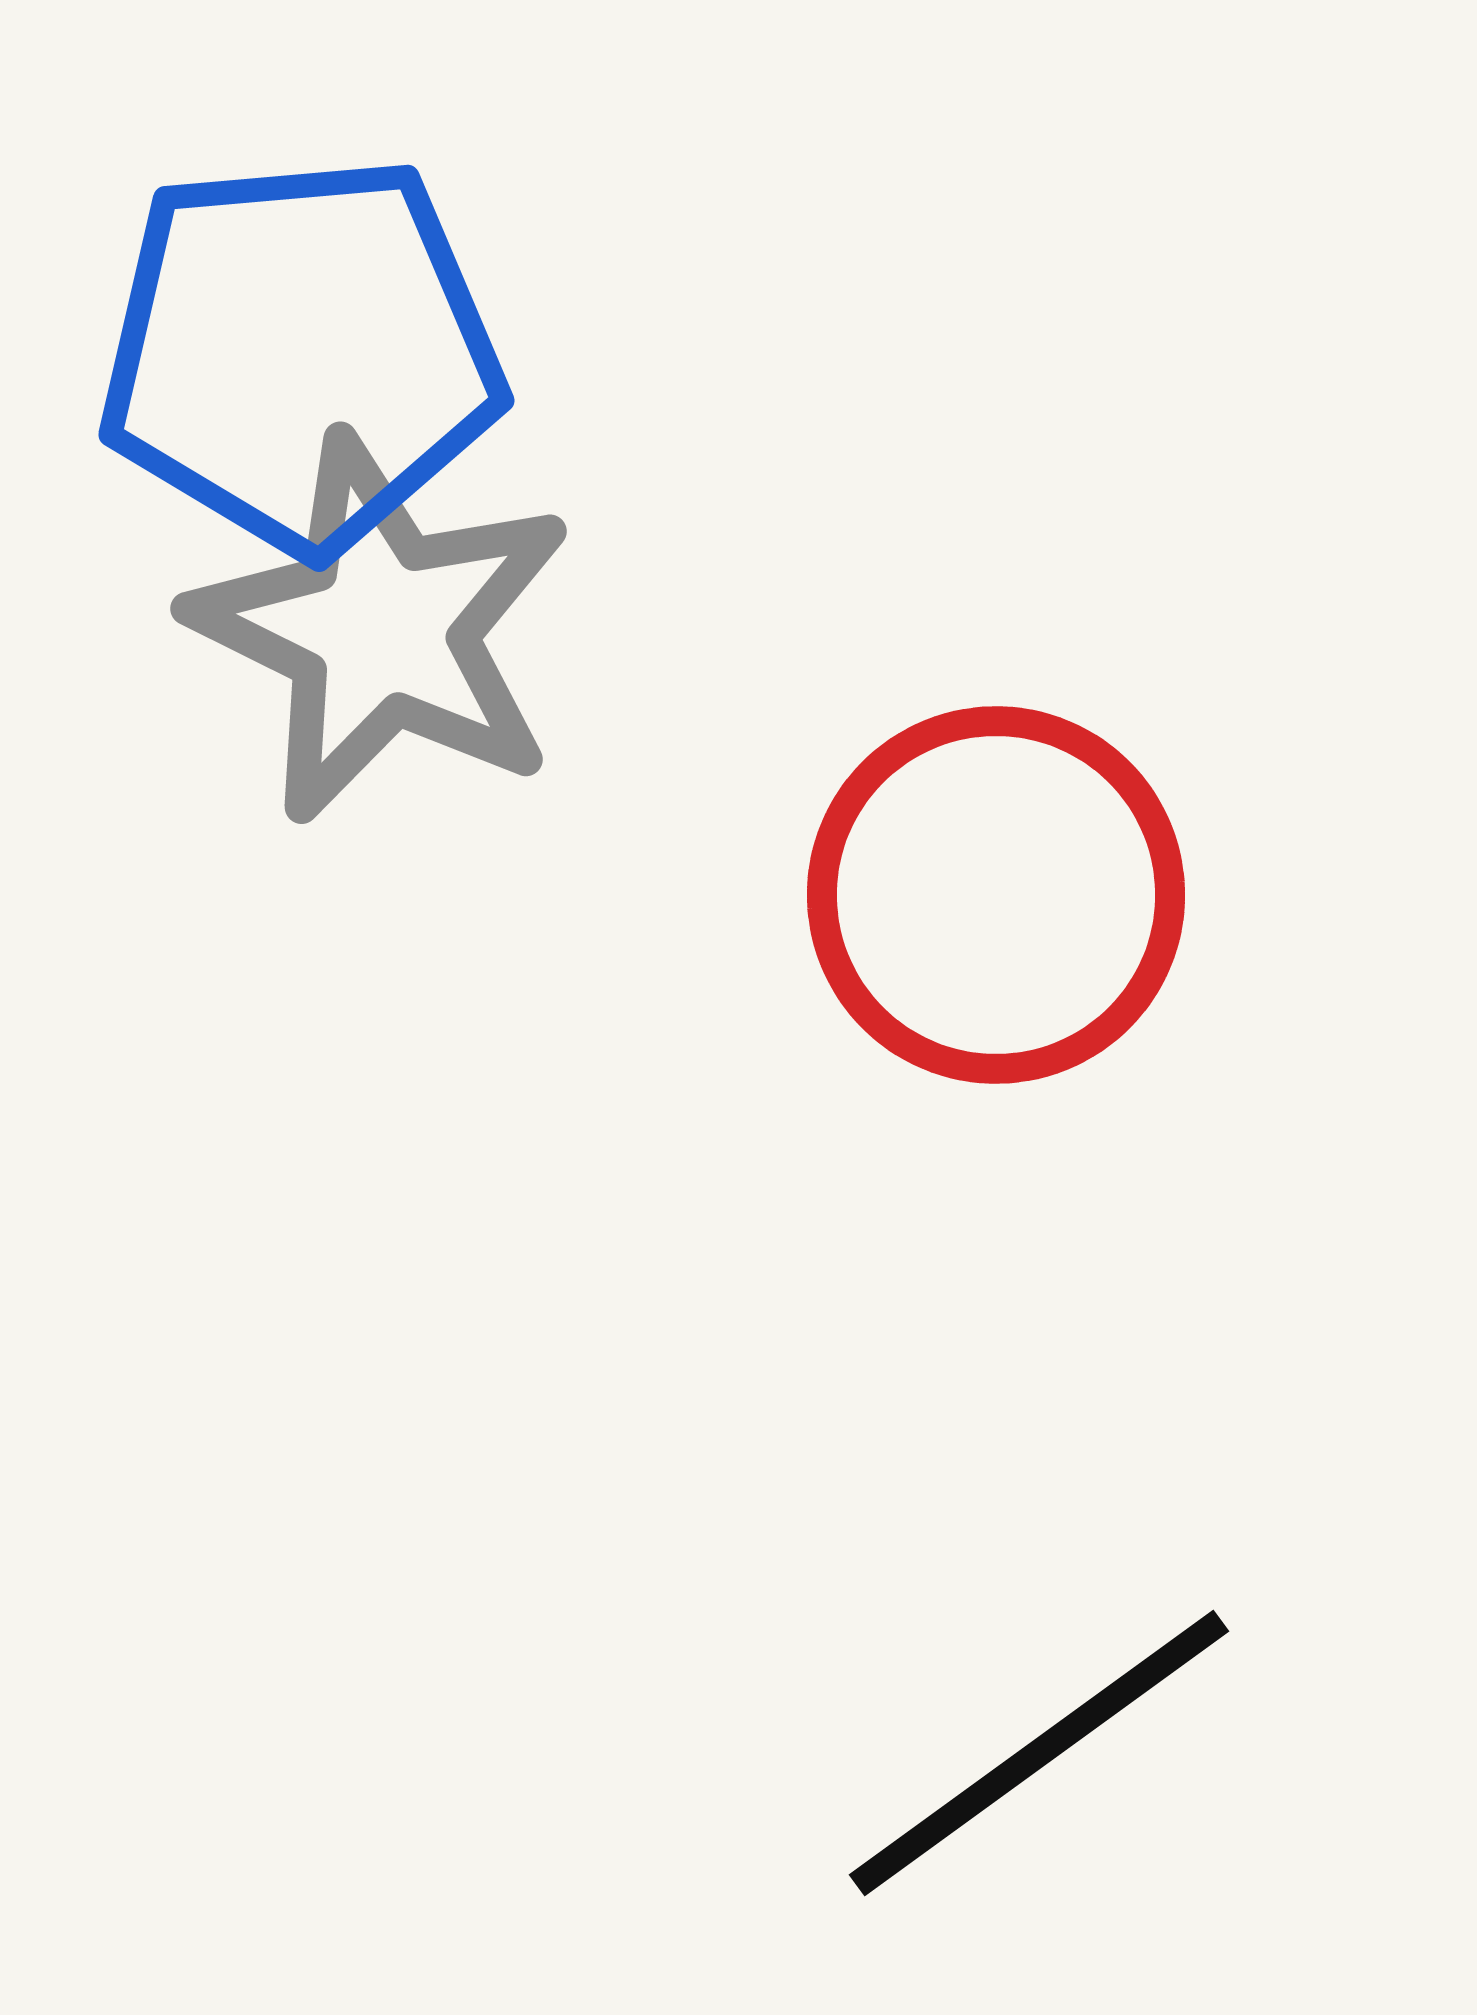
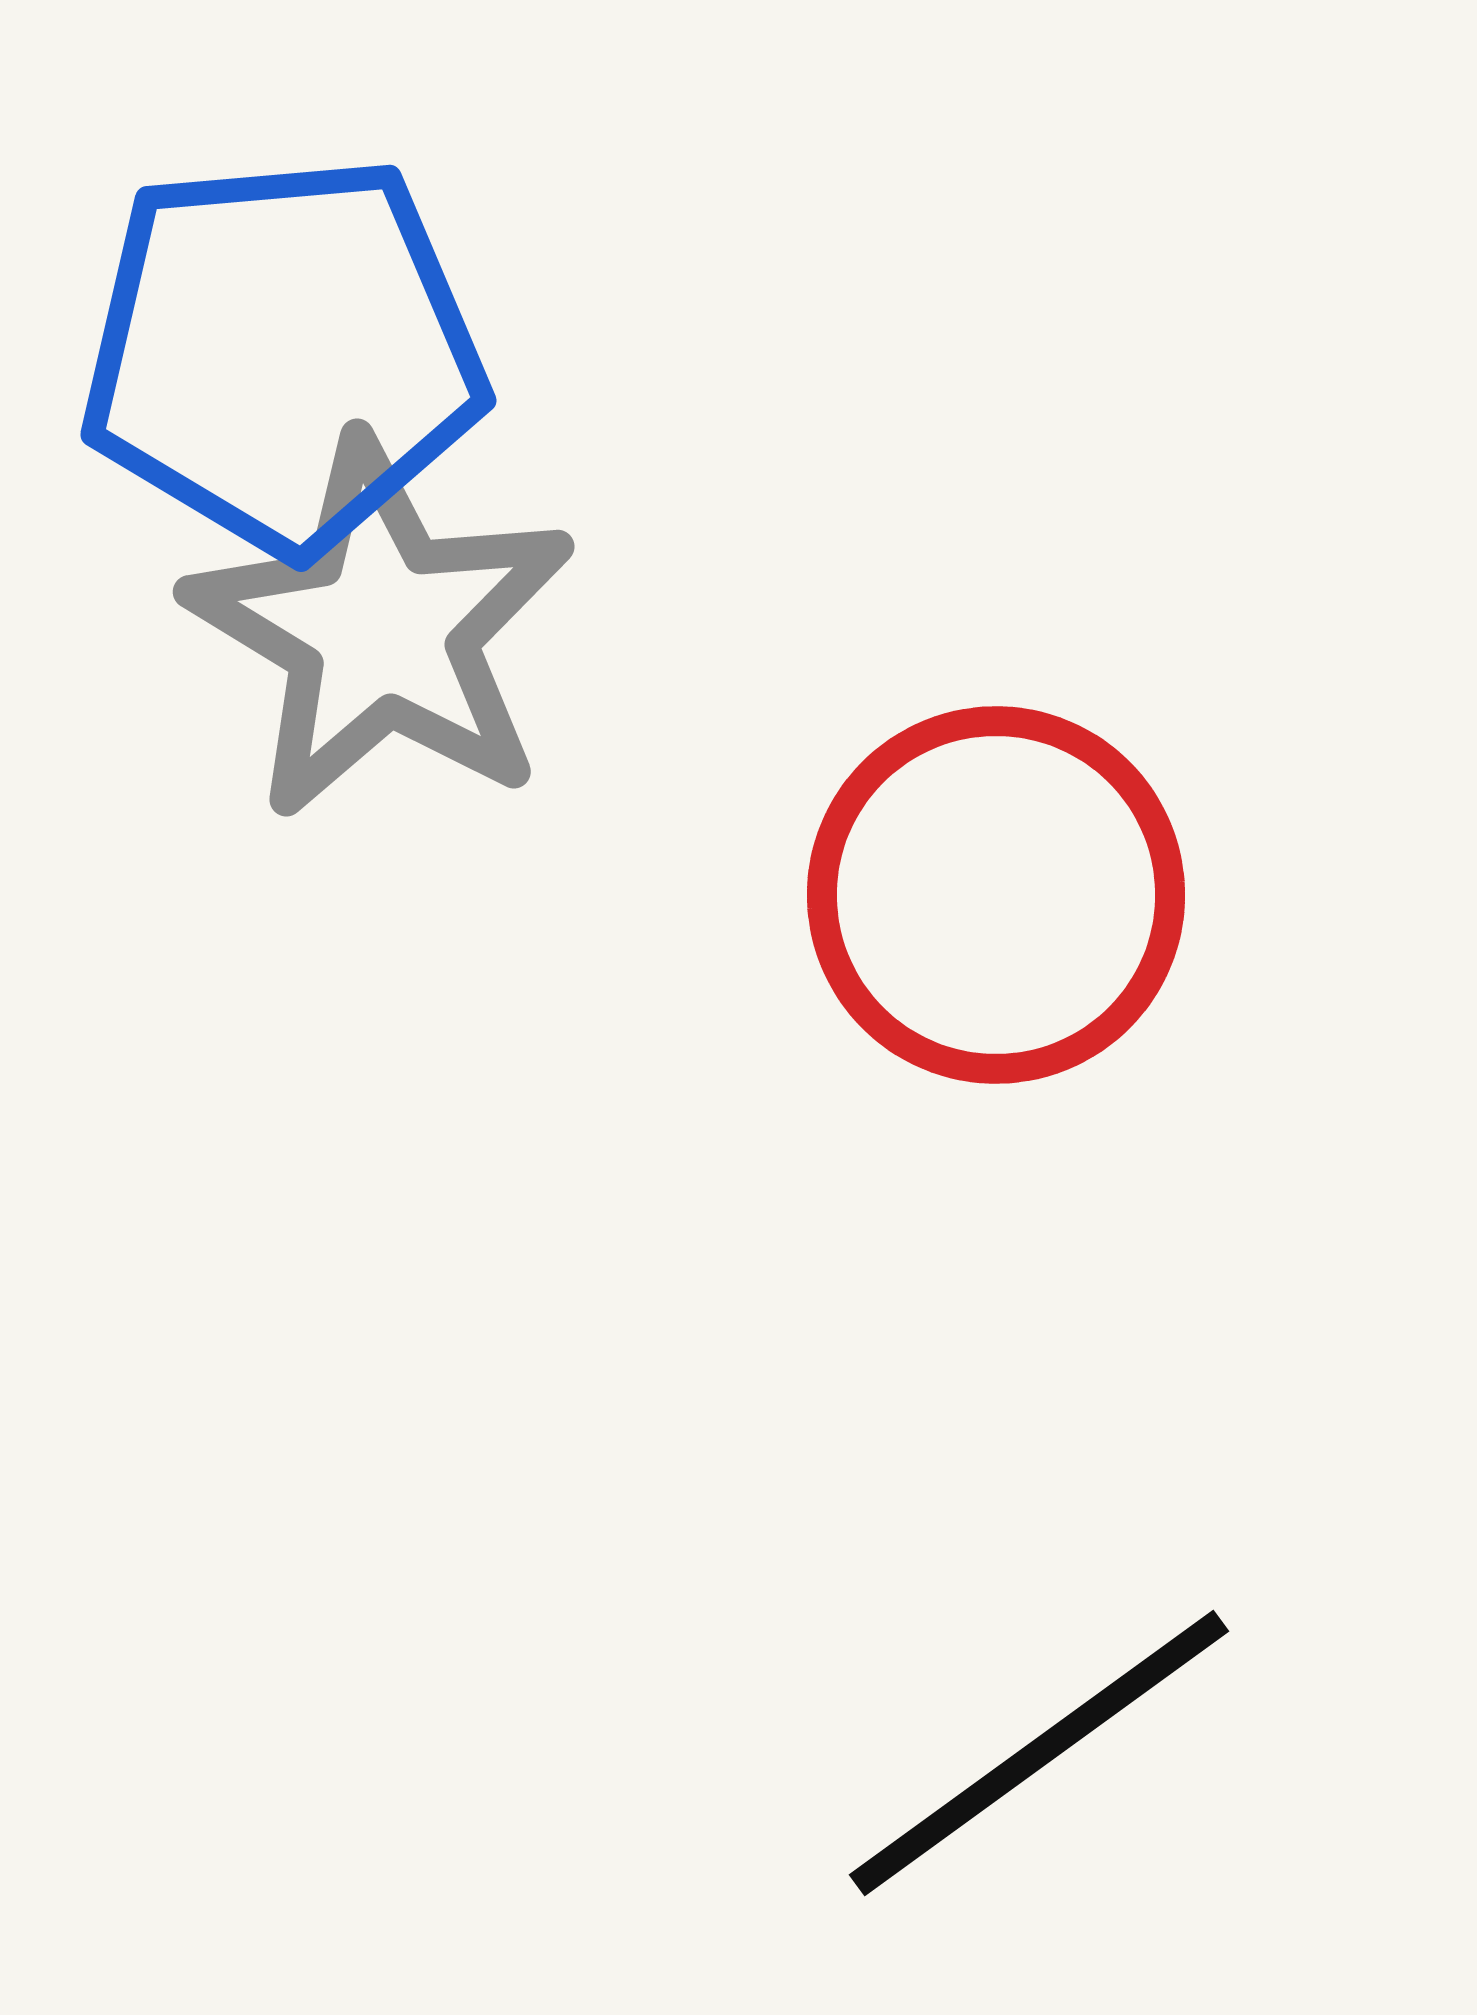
blue pentagon: moved 18 px left
gray star: rotated 5 degrees clockwise
